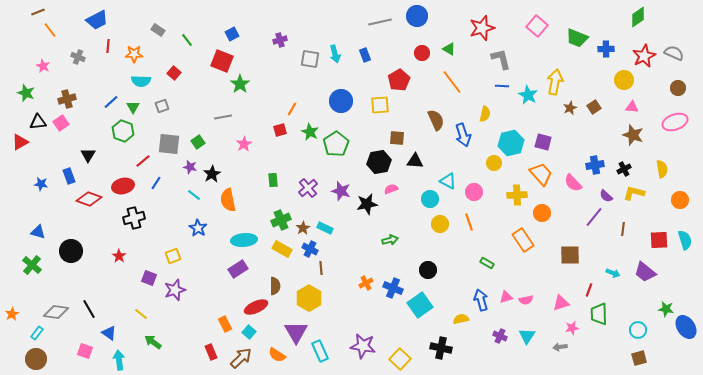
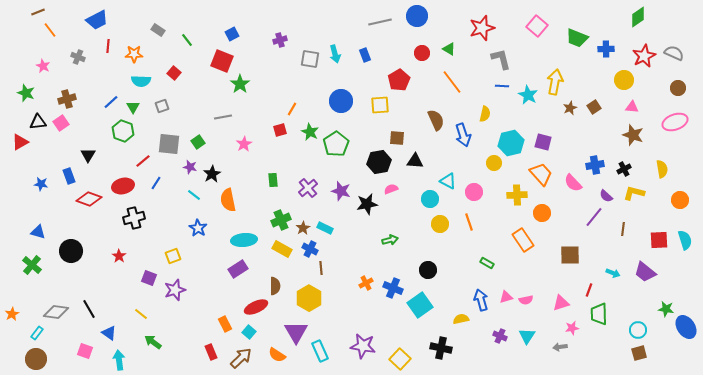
brown square at (639, 358): moved 5 px up
